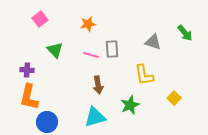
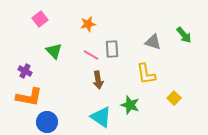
green arrow: moved 1 px left, 2 px down
green triangle: moved 1 px left, 1 px down
pink line: rotated 14 degrees clockwise
purple cross: moved 2 px left, 1 px down; rotated 24 degrees clockwise
yellow L-shape: moved 2 px right, 1 px up
brown arrow: moved 5 px up
orange L-shape: rotated 92 degrees counterclockwise
green star: rotated 30 degrees counterclockwise
cyan triangle: moved 6 px right; rotated 50 degrees clockwise
